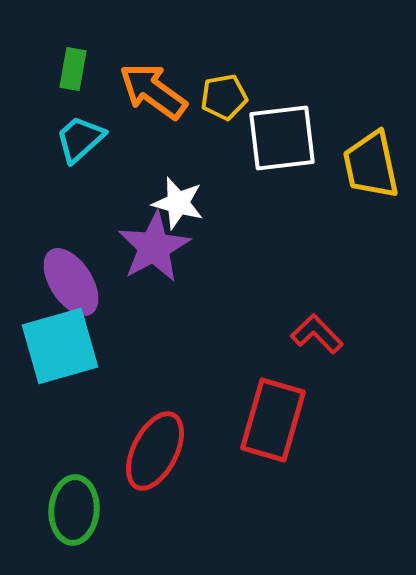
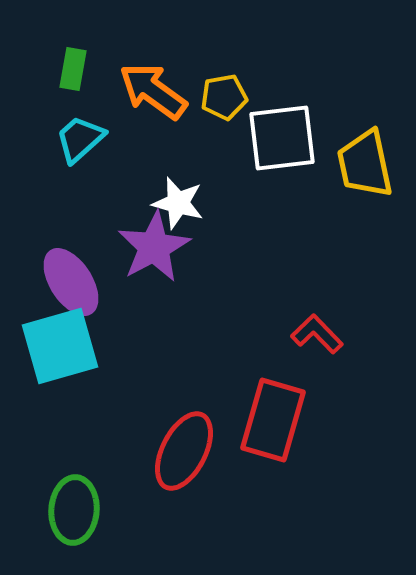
yellow trapezoid: moved 6 px left, 1 px up
red ellipse: moved 29 px right
